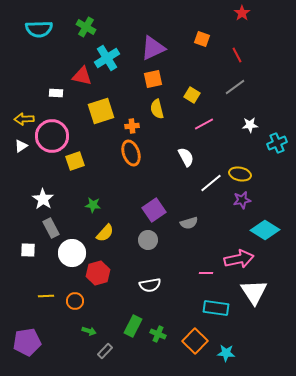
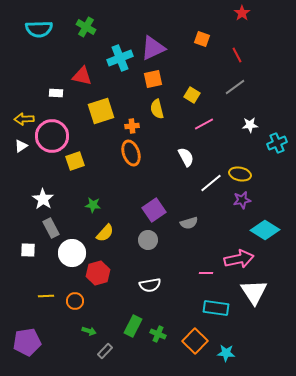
cyan cross at (107, 58): moved 13 px right; rotated 10 degrees clockwise
